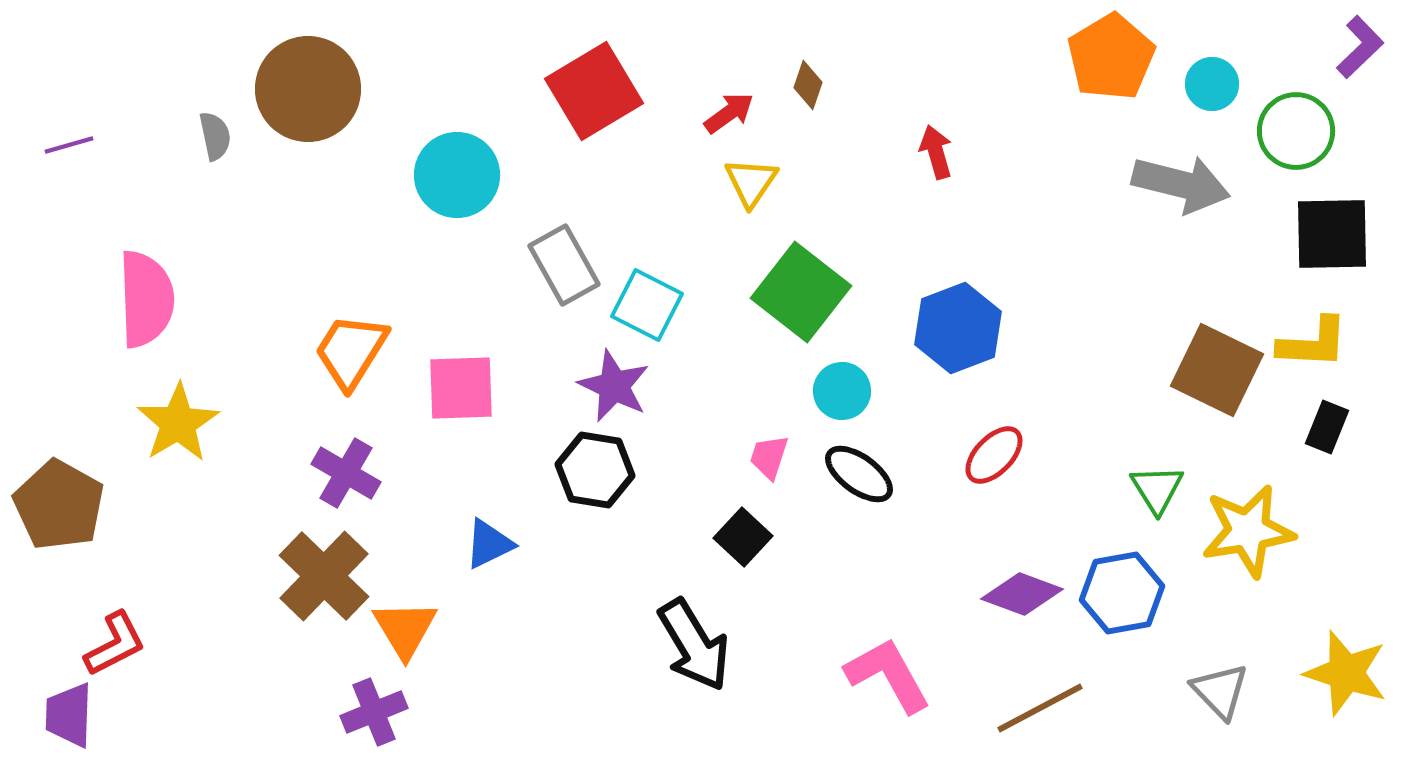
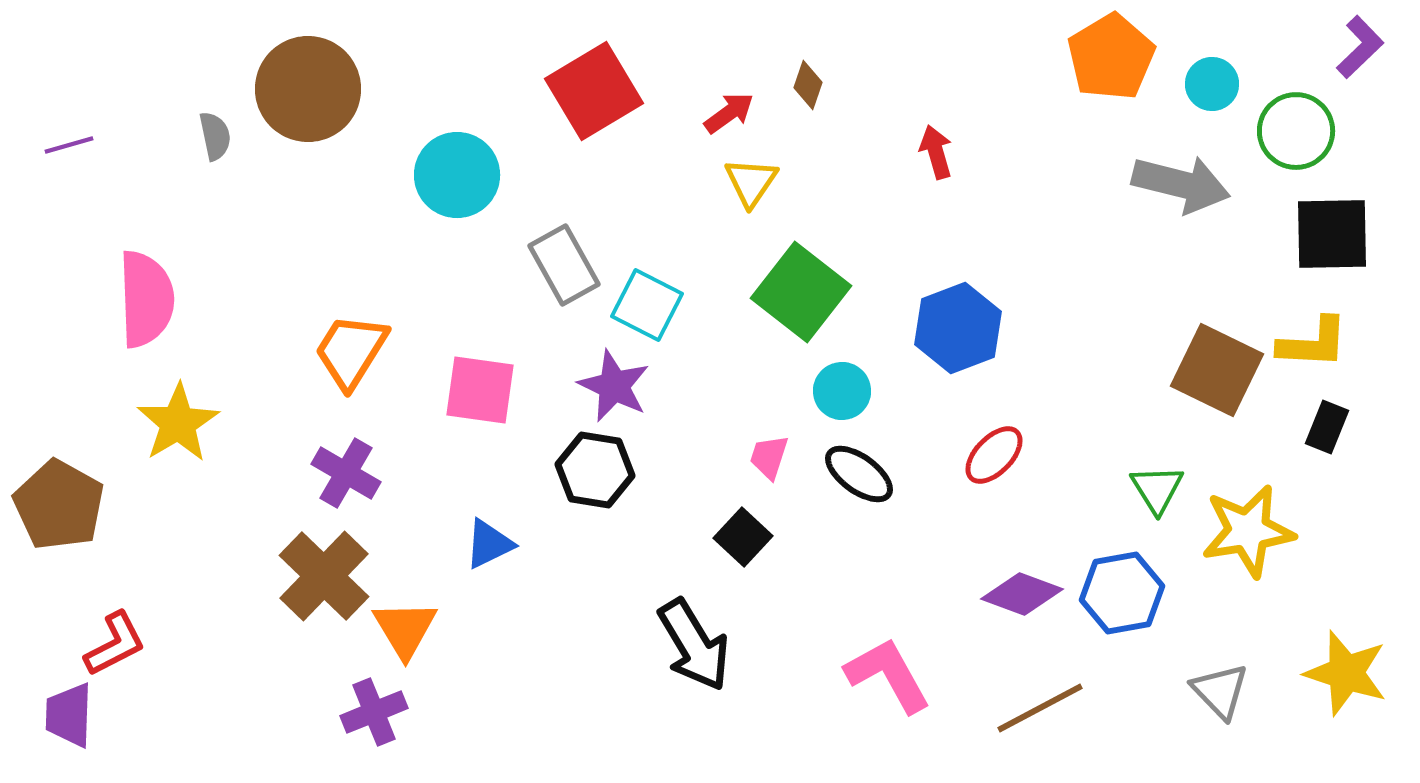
pink square at (461, 388): moved 19 px right, 2 px down; rotated 10 degrees clockwise
